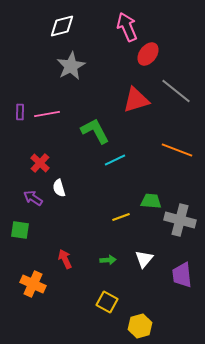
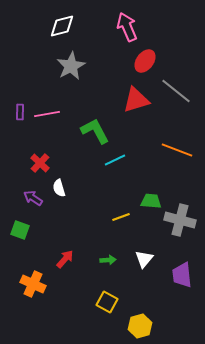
red ellipse: moved 3 px left, 7 px down
green square: rotated 12 degrees clockwise
red arrow: rotated 66 degrees clockwise
